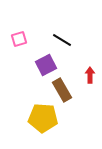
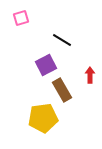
pink square: moved 2 px right, 21 px up
yellow pentagon: rotated 12 degrees counterclockwise
